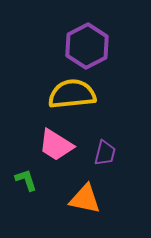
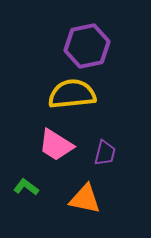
purple hexagon: rotated 15 degrees clockwise
green L-shape: moved 7 px down; rotated 35 degrees counterclockwise
